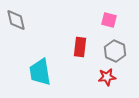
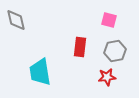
gray hexagon: rotated 25 degrees clockwise
